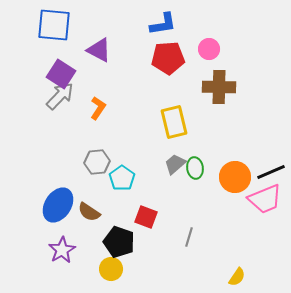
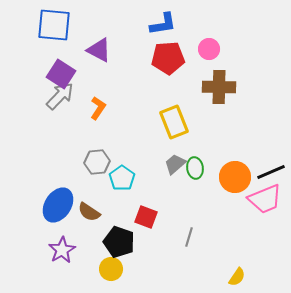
yellow rectangle: rotated 8 degrees counterclockwise
